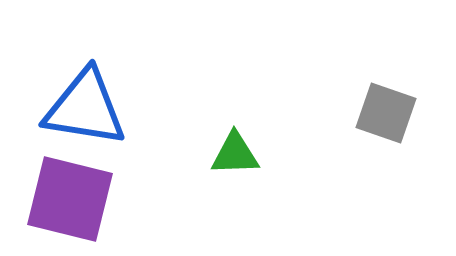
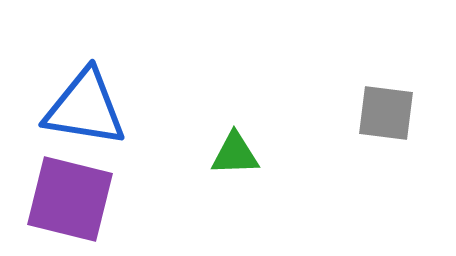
gray square: rotated 12 degrees counterclockwise
